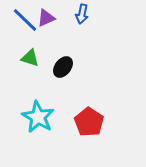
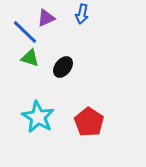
blue line: moved 12 px down
